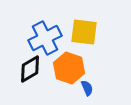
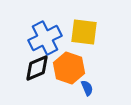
black diamond: moved 7 px right, 1 px up; rotated 8 degrees clockwise
